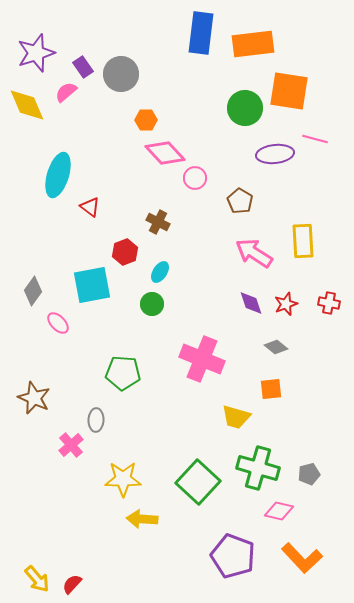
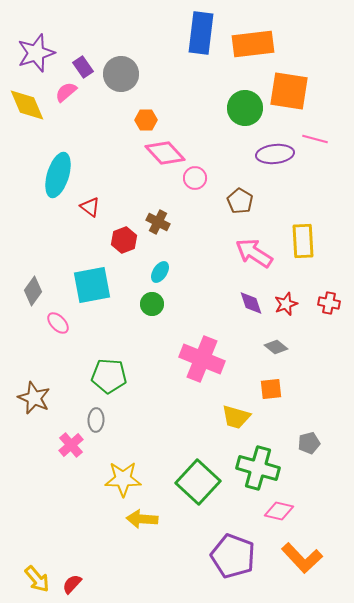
red hexagon at (125, 252): moved 1 px left, 12 px up
green pentagon at (123, 373): moved 14 px left, 3 px down
gray pentagon at (309, 474): moved 31 px up
